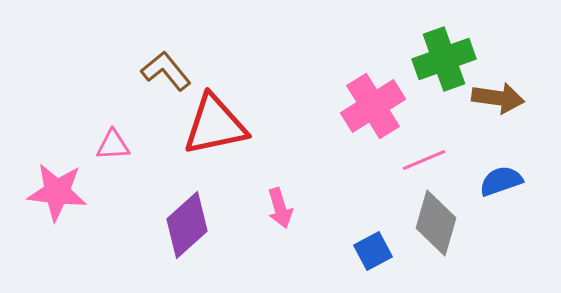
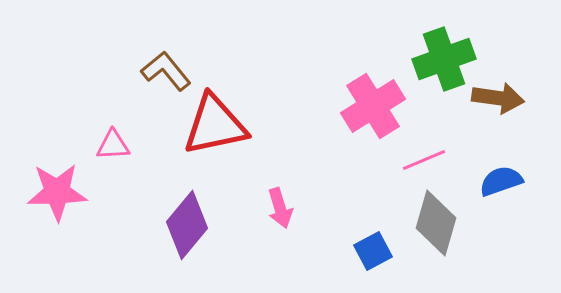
pink star: rotated 8 degrees counterclockwise
purple diamond: rotated 8 degrees counterclockwise
